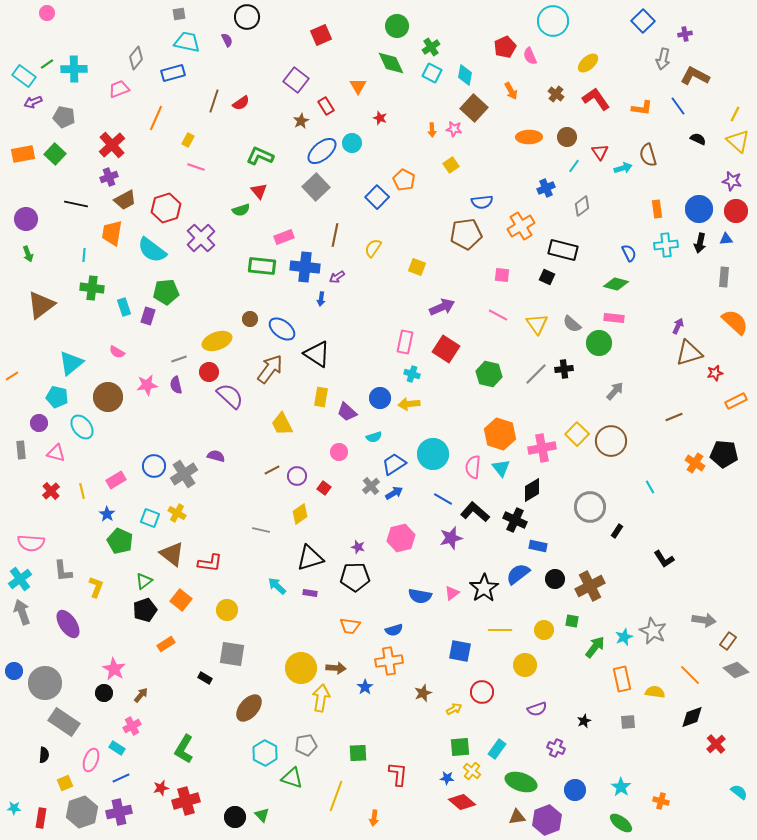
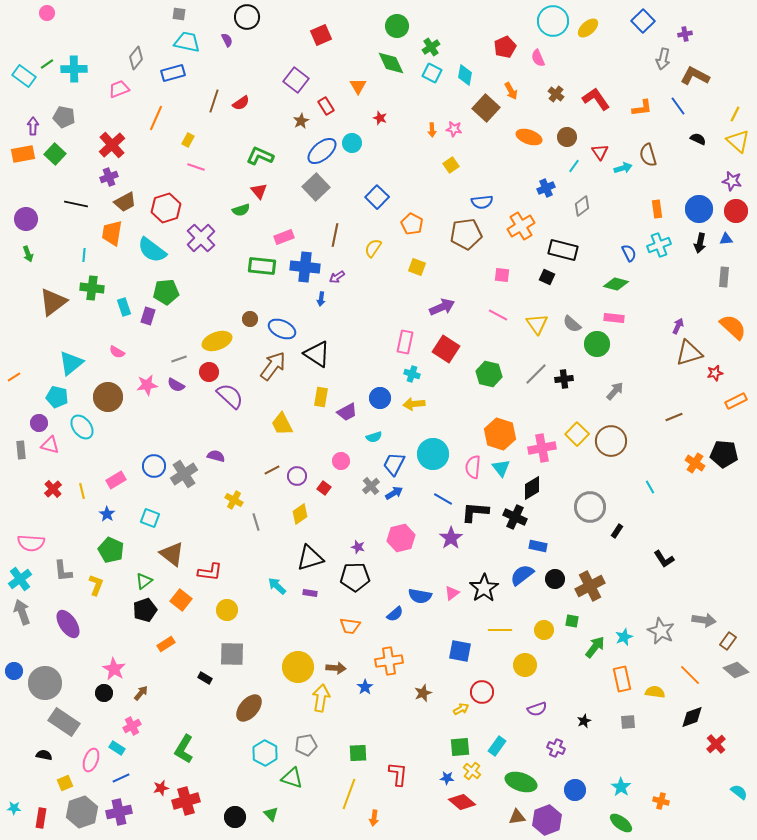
gray square at (179, 14): rotated 16 degrees clockwise
pink semicircle at (530, 56): moved 8 px right, 2 px down
yellow ellipse at (588, 63): moved 35 px up
purple arrow at (33, 102): moved 24 px down; rotated 114 degrees clockwise
brown square at (474, 108): moved 12 px right
orange L-shape at (642, 108): rotated 15 degrees counterclockwise
orange ellipse at (529, 137): rotated 20 degrees clockwise
orange pentagon at (404, 180): moved 8 px right, 44 px down
brown trapezoid at (125, 200): moved 2 px down
cyan cross at (666, 245): moved 7 px left; rotated 15 degrees counterclockwise
brown triangle at (41, 305): moved 12 px right, 3 px up
orange semicircle at (735, 322): moved 2 px left, 5 px down
blue ellipse at (282, 329): rotated 12 degrees counterclockwise
green circle at (599, 343): moved 2 px left, 1 px down
brown arrow at (270, 369): moved 3 px right, 3 px up
black cross at (564, 369): moved 10 px down
orange line at (12, 376): moved 2 px right, 1 px down
purple semicircle at (176, 385): rotated 48 degrees counterclockwise
yellow arrow at (409, 404): moved 5 px right
purple trapezoid at (347, 412): rotated 70 degrees counterclockwise
pink circle at (339, 452): moved 2 px right, 9 px down
pink triangle at (56, 453): moved 6 px left, 8 px up
blue trapezoid at (394, 464): rotated 30 degrees counterclockwise
black diamond at (532, 490): moved 2 px up
red cross at (51, 491): moved 2 px right, 2 px up
black L-shape at (475, 512): rotated 36 degrees counterclockwise
yellow cross at (177, 513): moved 57 px right, 13 px up
black cross at (515, 520): moved 3 px up
gray line at (261, 530): moved 5 px left, 8 px up; rotated 60 degrees clockwise
purple star at (451, 538): rotated 20 degrees counterclockwise
green pentagon at (120, 541): moved 9 px left, 9 px down
red L-shape at (210, 563): moved 9 px down
blue semicircle at (518, 574): moved 4 px right, 1 px down
yellow L-shape at (96, 587): moved 2 px up
blue semicircle at (394, 630): moved 1 px right, 16 px up; rotated 24 degrees counterclockwise
gray star at (653, 631): moved 8 px right
gray square at (232, 654): rotated 8 degrees counterclockwise
yellow circle at (301, 668): moved 3 px left, 1 px up
brown arrow at (141, 695): moved 2 px up
yellow arrow at (454, 709): moved 7 px right
cyan rectangle at (497, 749): moved 3 px up
black semicircle at (44, 755): rotated 84 degrees counterclockwise
yellow line at (336, 796): moved 13 px right, 2 px up
green triangle at (262, 815): moved 9 px right, 1 px up
